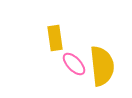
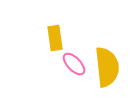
yellow semicircle: moved 5 px right, 1 px down
